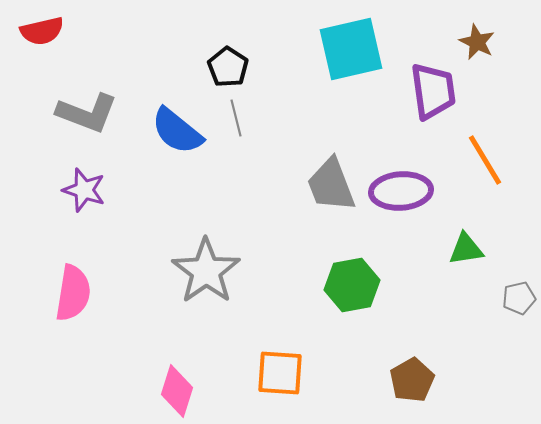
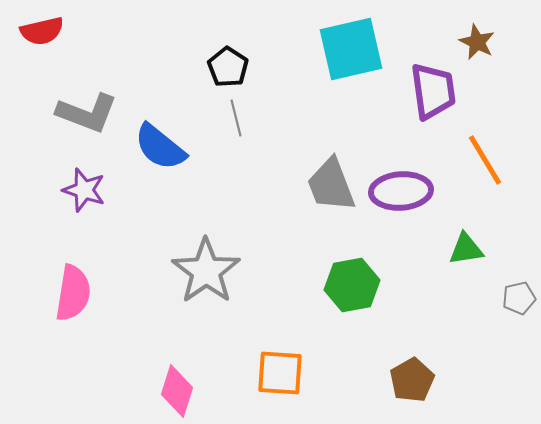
blue semicircle: moved 17 px left, 16 px down
